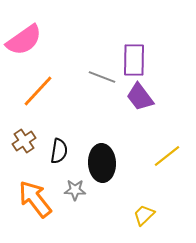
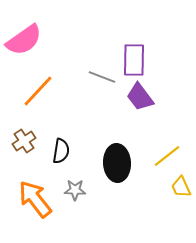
black semicircle: moved 2 px right
black ellipse: moved 15 px right
yellow trapezoid: moved 37 px right, 28 px up; rotated 70 degrees counterclockwise
